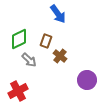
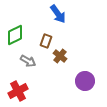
green diamond: moved 4 px left, 4 px up
gray arrow: moved 1 px left, 1 px down; rotated 14 degrees counterclockwise
purple circle: moved 2 px left, 1 px down
